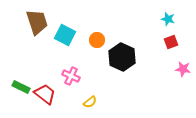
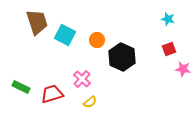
red square: moved 2 px left, 7 px down
pink cross: moved 11 px right, 3 px down; rotated 18 degrees clockwise
red trapezoid: moved 7 px right; rotated 55 degrees counterclockwise
